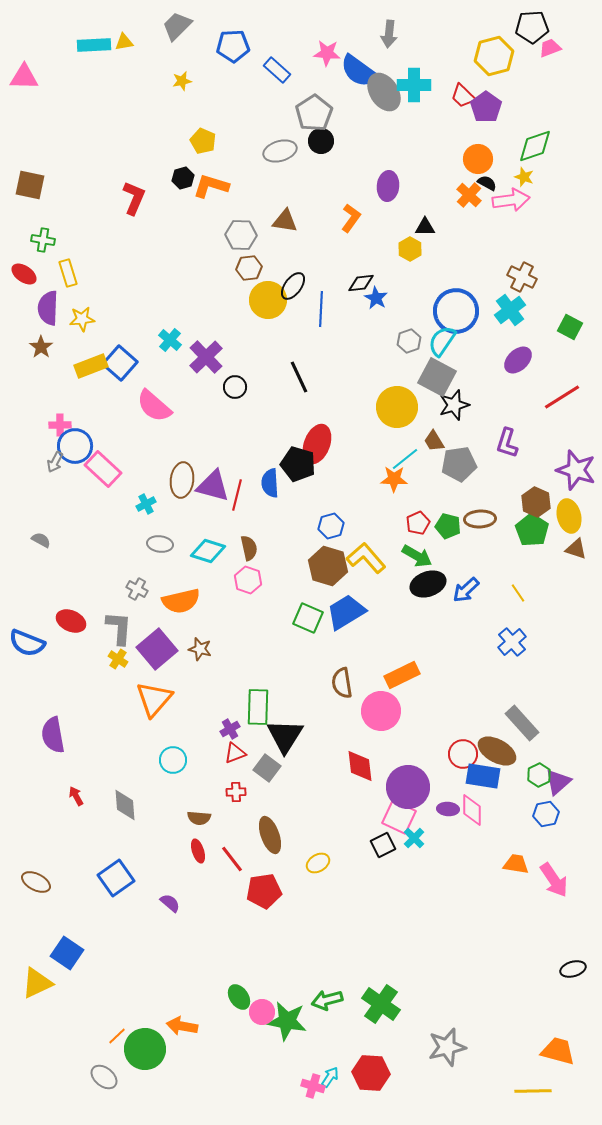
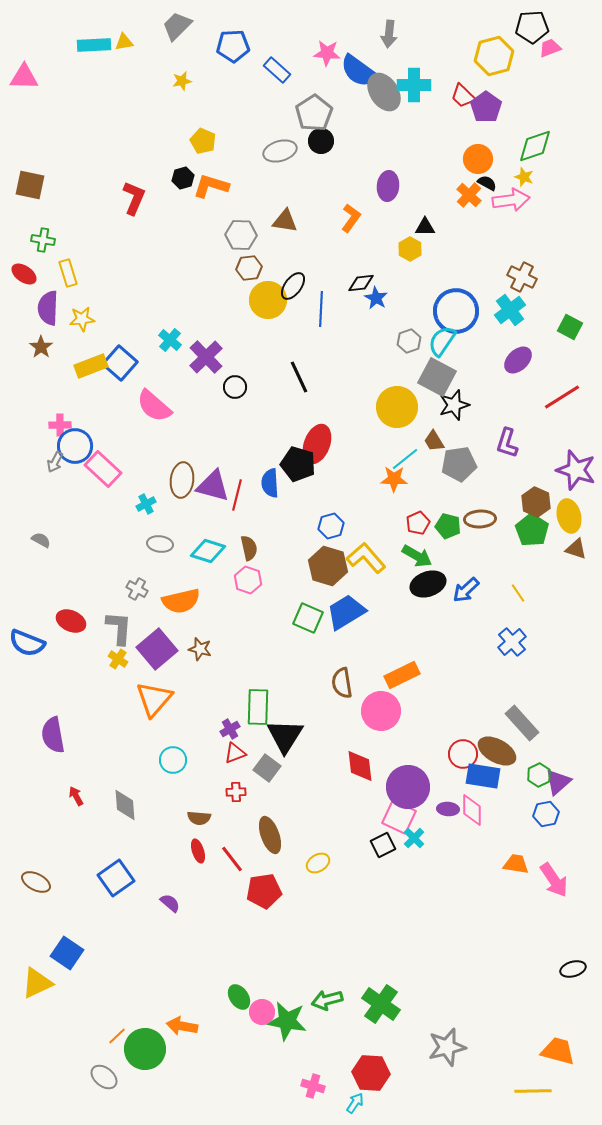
cyan arrow at (330, 1077): moved 25 px right, 26 px down
